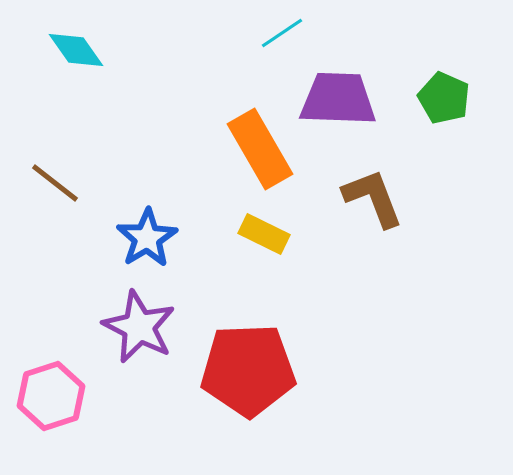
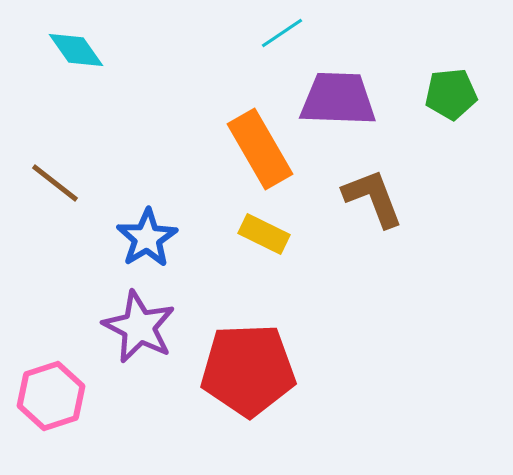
green pentagon: moved 7 px right, 4 px up; rotated 30 degrees counterclockwise
